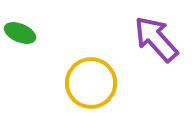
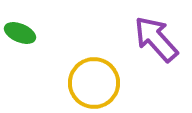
yellow circle: moved 3 px right
